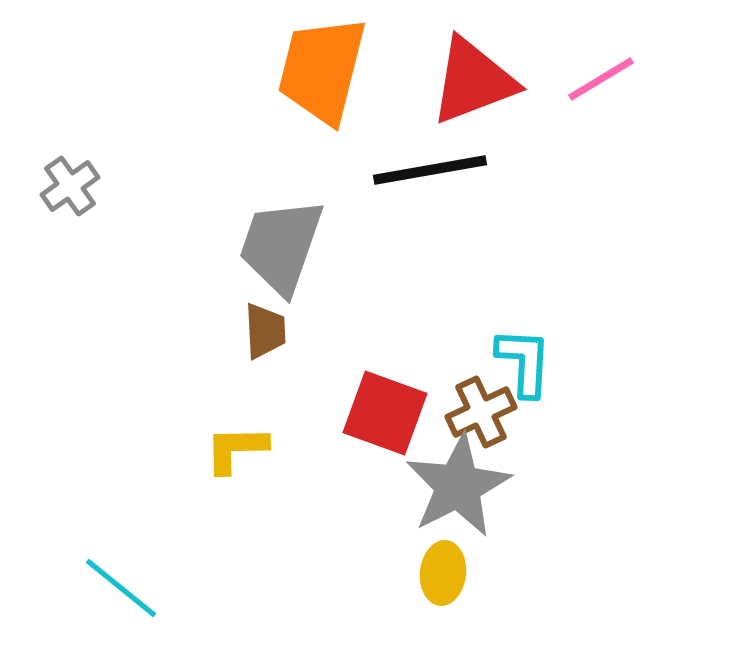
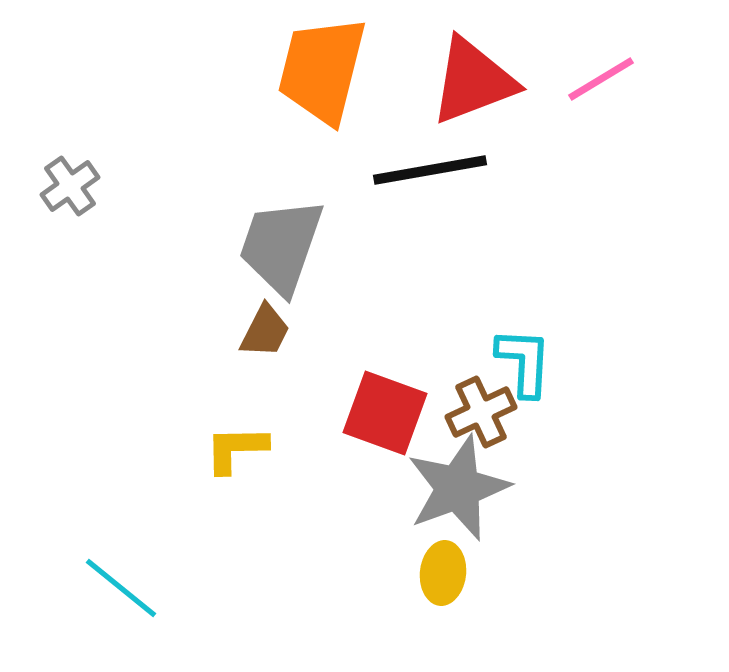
brown trapezoid: rotated 30 degrees clockwise
gray star: moved 2 px down; rotated 7 degrees clockwise
